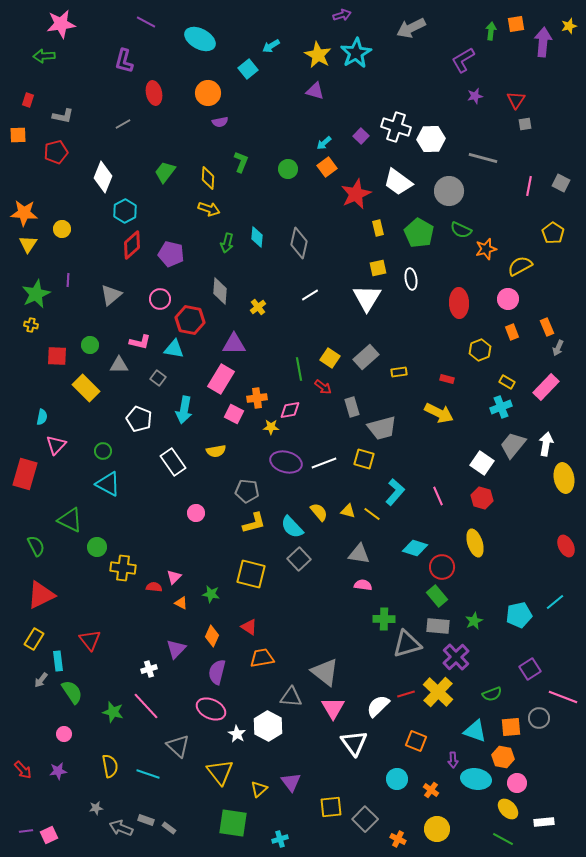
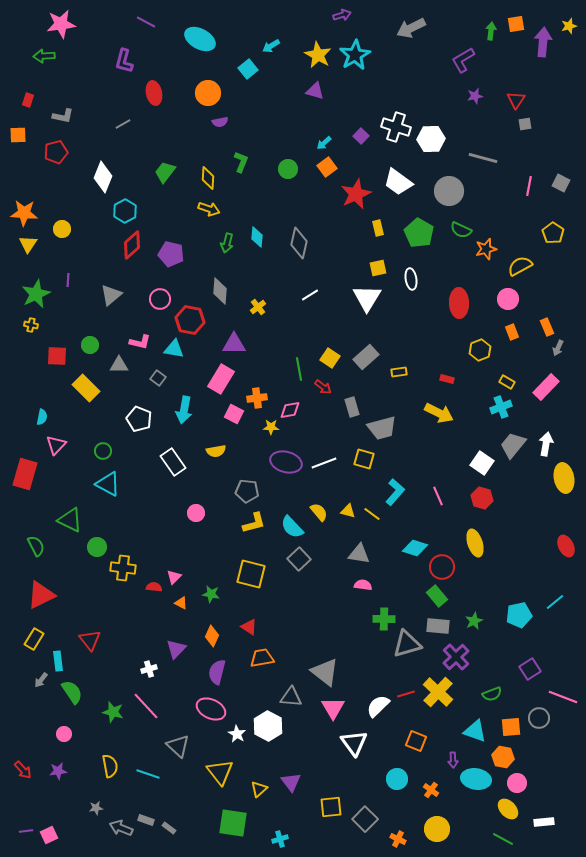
cyan star at (356, 53): moved 1 px left, 2 px down
